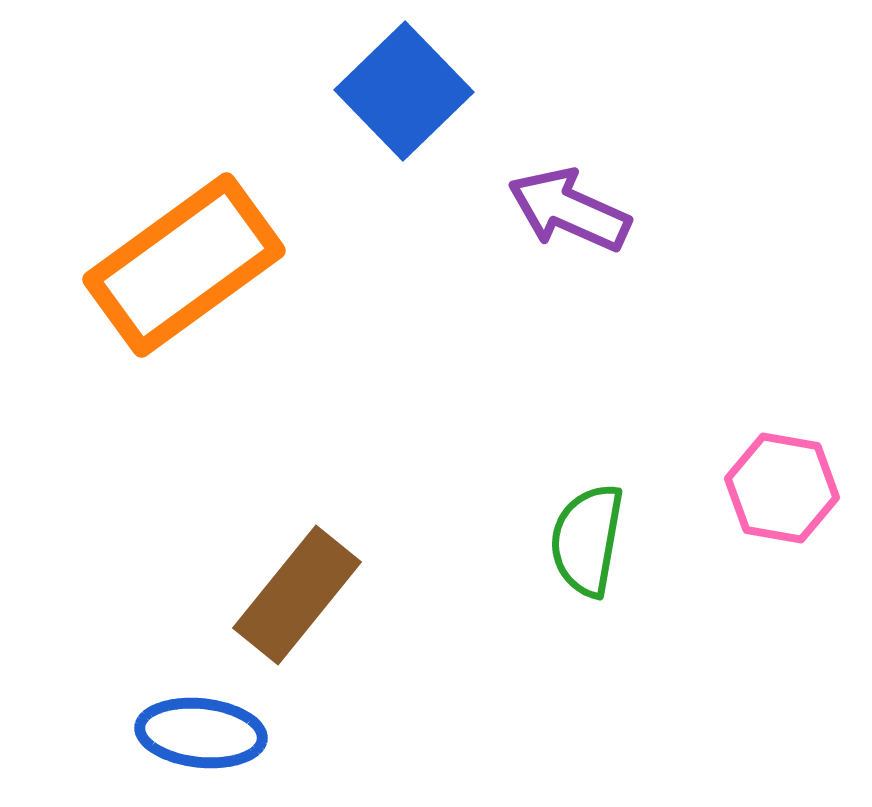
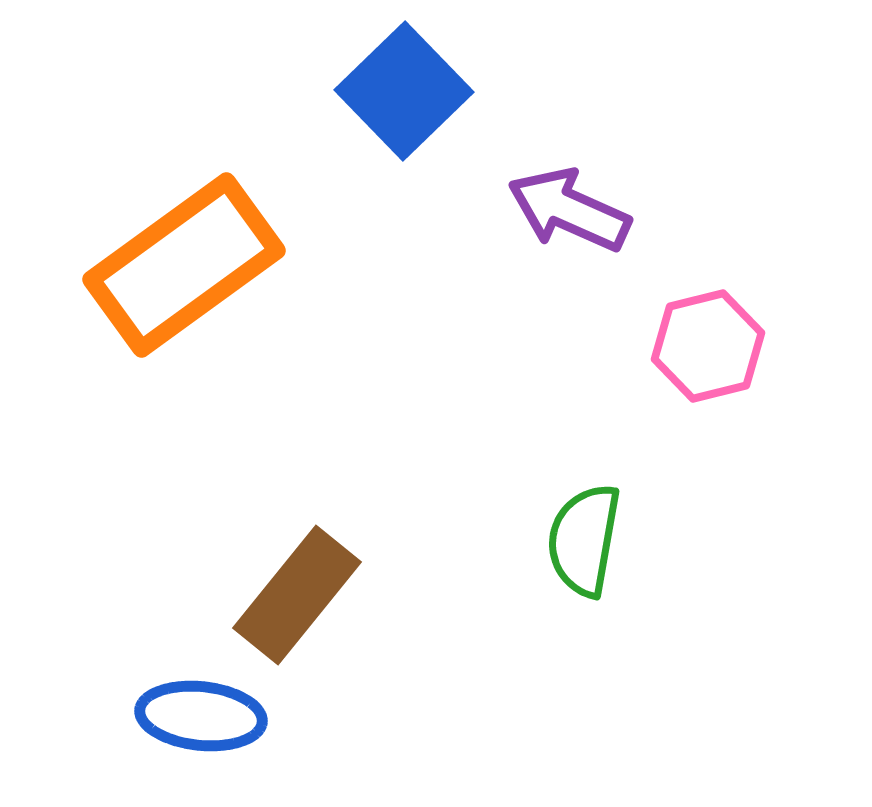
pink hexagon: moved 74 px left, 142 px up; rotated 24 degrees counterclockwise
green semicircle: moved 3 px left
blue ellipse: moved 17 px up
